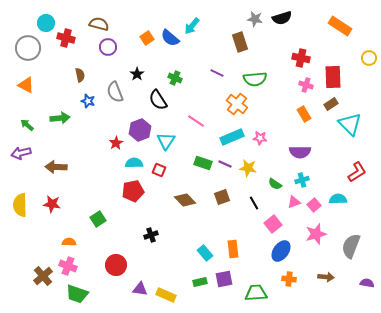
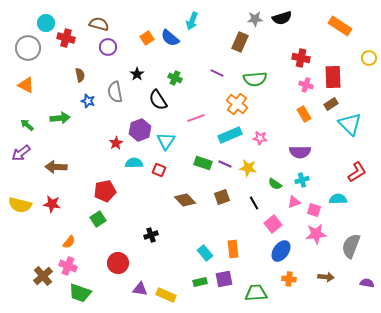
gray star at (255, 19): rotated 14 degrees counterclockwise
cyan arrow at (192, 26): moved 5 px up; rotated 18 degrees counterclockwise
brown rectangle at (240, 42): rotated 42 degrees clockwise
gray semicircle at (115, 92): rotated 10 degrees clockwise
pink line at (196, 121): moved 3 px up; rotated 54 degrees counterclockwise
cyan rectangle at (232, 137): moved 2 px left, 2 px up
purple arrow at (21, 153): rotated 24 degrees counterclockwise
red pentagon at (133, 191): moved 28 px left
yellow semicircle at (20, 205): rotated 75 degrees counterclockwise
pink square at (314, 205): moved 5 px down; rotated 32 degrees counterclockwise
pink star at (316, 234): rotated 10 degrees clockwise
orange semicircle at (69, 242): rotated 128 degrees clockwise
red circle at (116, 265): moved 2 px right, 2 px up
green trapezoid at (77, 294): moved 3 px right, 1 px up
